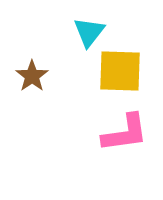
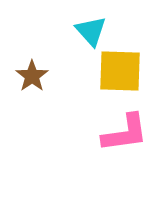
cyan triangle: moved 2 px right, 1 px up; rotated 20 degrees counterclockwise
